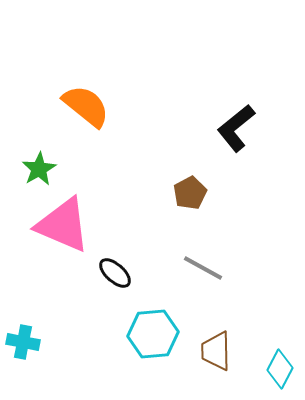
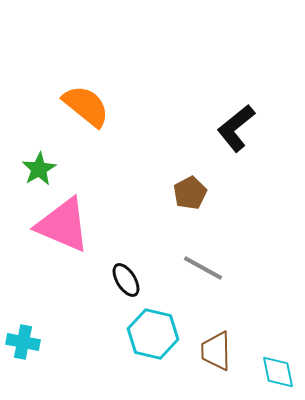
black ellipse: moved 11 px right, 7 px down; rotated 16 degrees clockwise
cyan hexagon: rotated 18 degrees clockwise
cyan diamond: moved 2 px left, 3 px down; rotated 39 degrees counterclockwise
